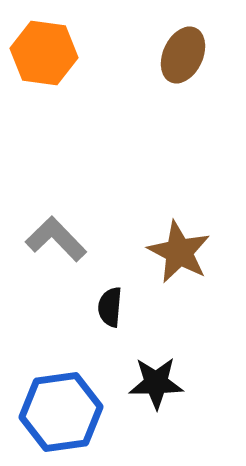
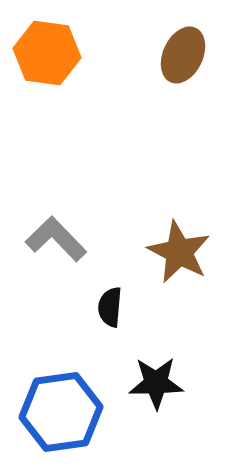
orange hexagon: moved 3 px right
